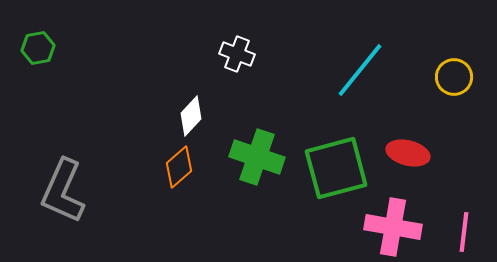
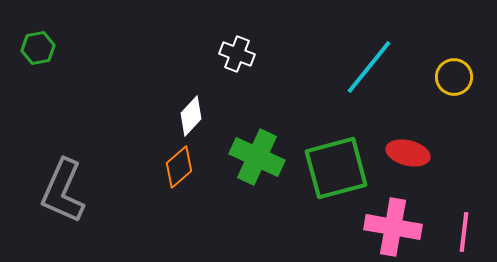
cyan line: moved 9 px right, 3 px up
green cross: rotated 6 degrees clockwise
